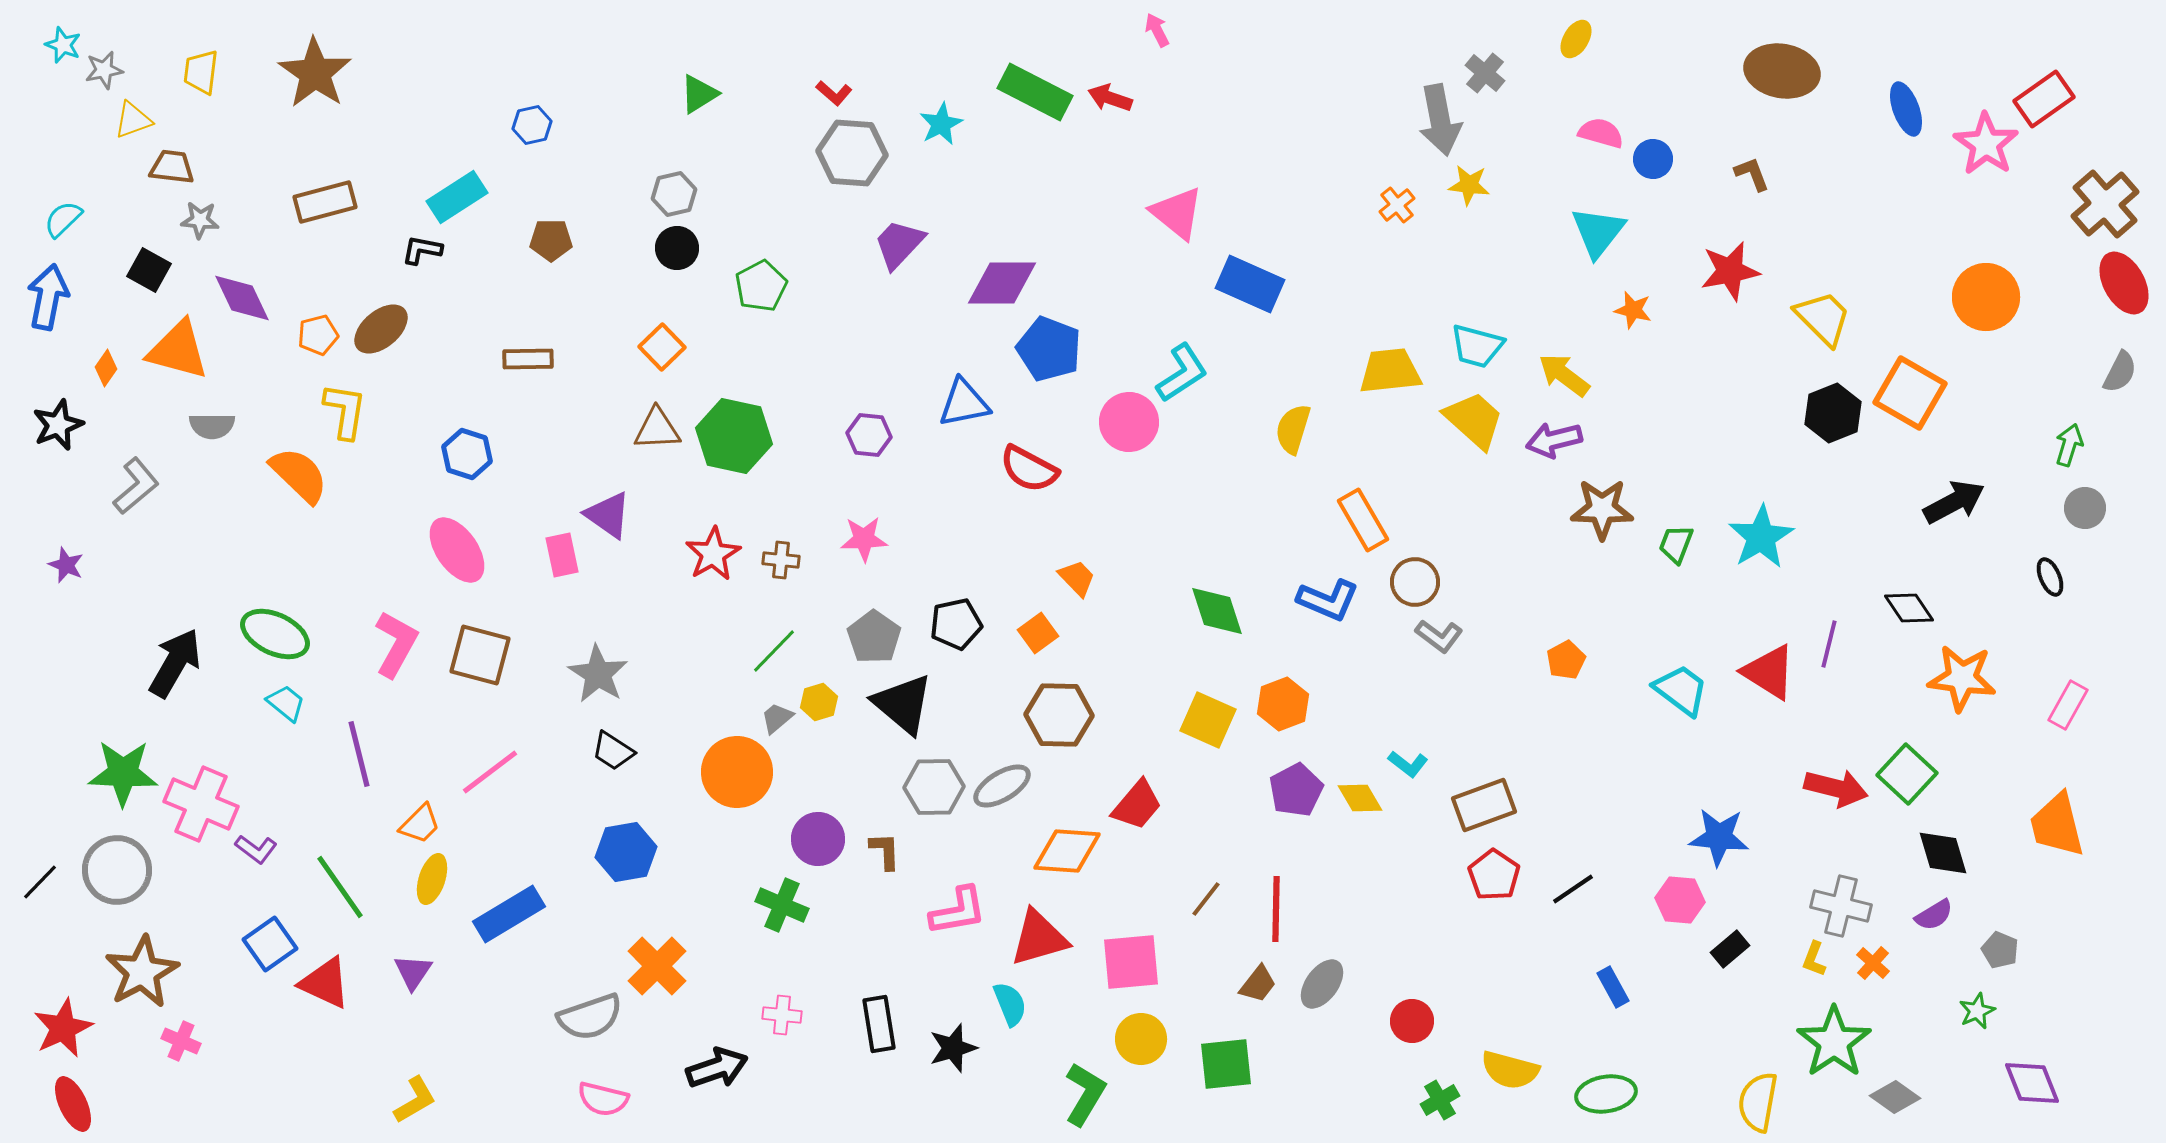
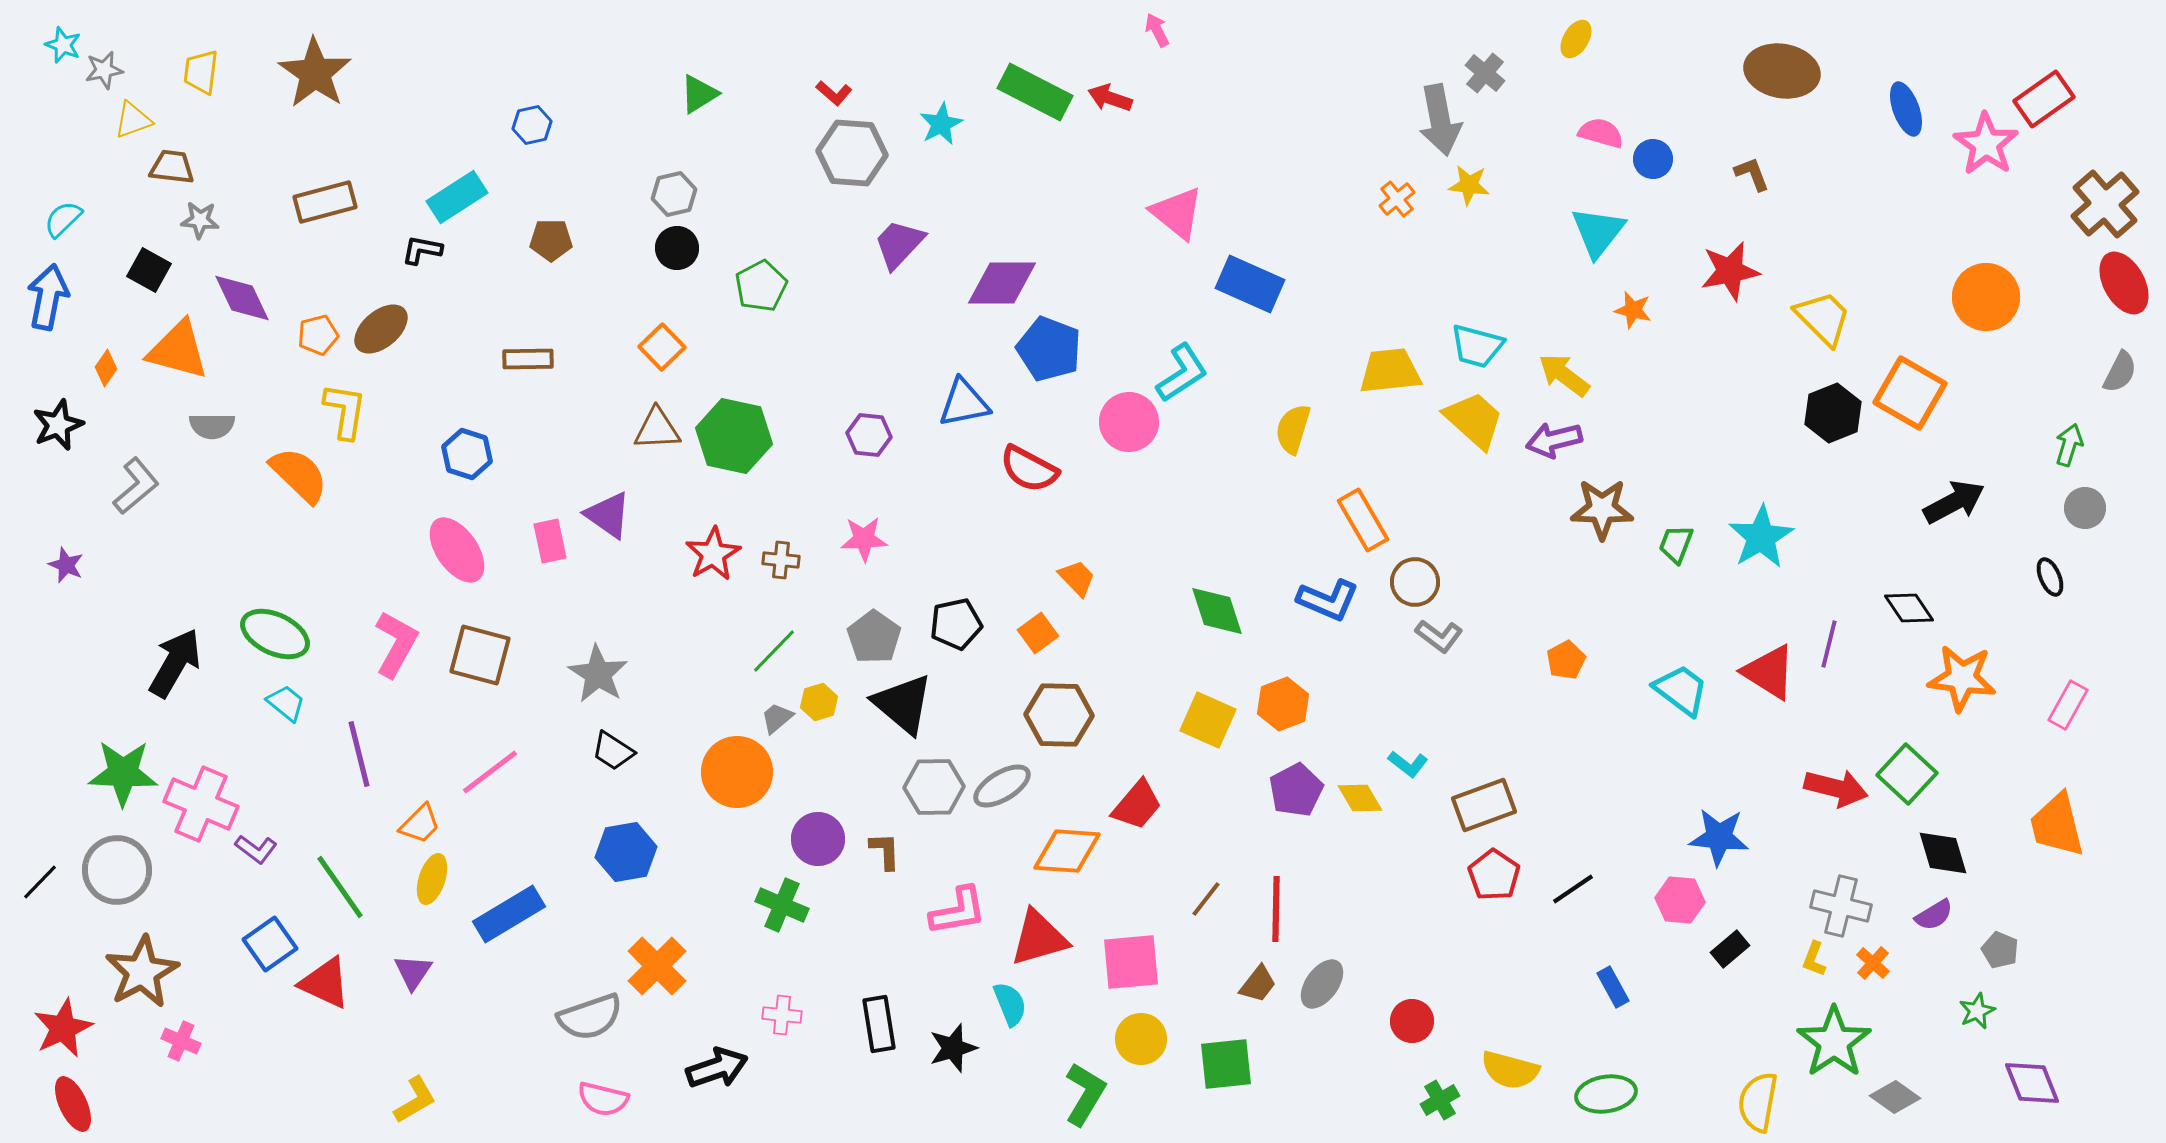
orange cross at (1397, 205): moved 6 px up
pink rectangle at (562, 555): moved 12 px left, 14 px up
